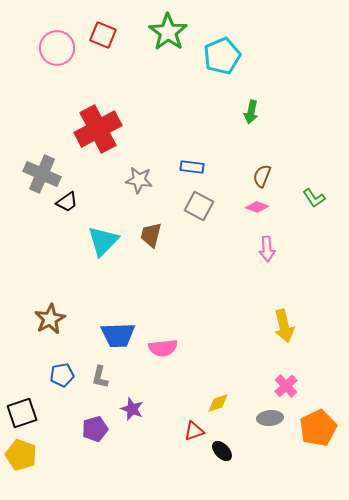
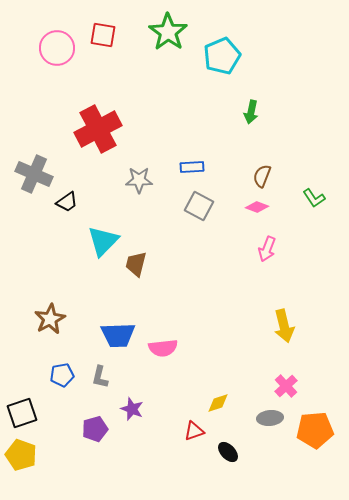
red square: rotated 12 degrees counterclockwise
blue rectangle: rotated 10 degrees counterclockwise
gray cross: moved 8 px left
gray star: rotated 8 degrees counterclockwise
brown trapezoid: moved 15 px left, 29 px down
pink arrow: rotated 25 degrees clockwise
orange pentagon: moved 3 px left, 2 px down; rotated 21 degrees clockwise
black ellipse: moved 6 px right, 1 px down
